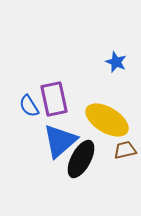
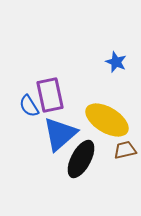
purple rectangle: moved 4 px left, 4 px up
blue triangle: moved 7 px up
